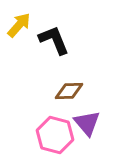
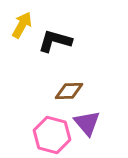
yellow arrow: moved 3 px right; rotated 12 degrees counterclockwise
black L-shape: moved 1 px right, 1 px down; rotated 52 degrees counterclockwise
pink hexagon: moved 3 px left
